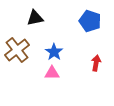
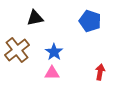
red arrow: moved 4 px right, 9 px down
